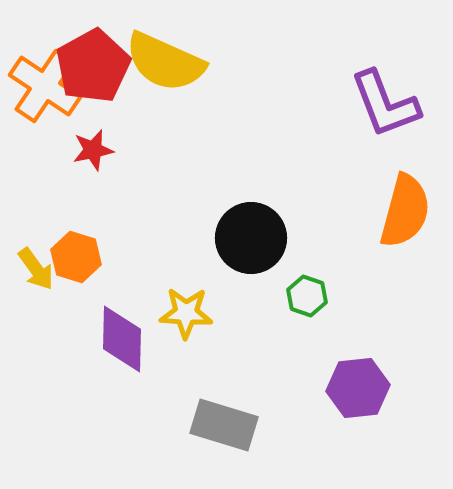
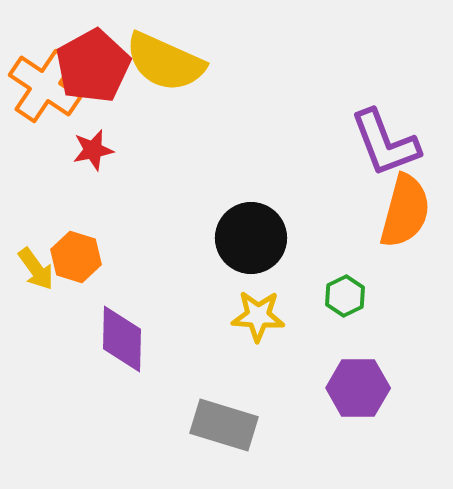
purple L-shape: moved 39 px down
green hexagon: moved 38 px right; rotated 15 degrees clockwise
yellow star: moved 72 px right, 3 px down
purple hexagon: rotated 6 degrees clockwise
